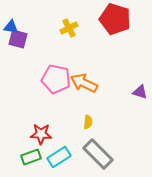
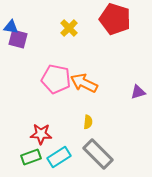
yellow cross: rotated 18 degrees counterclockwise
purple triangle: moved 2 px left; rotated 35 degrees counterclockwise
